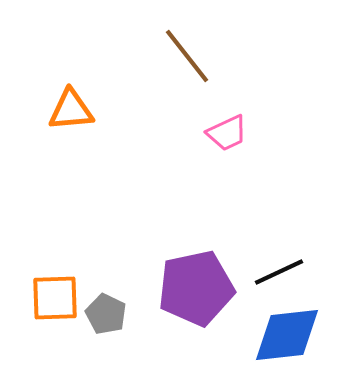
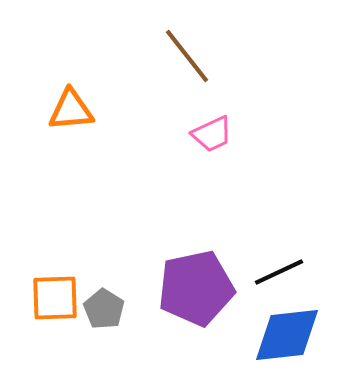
pink trapezoid: moved 15 px left, 1 px down
gray pentagon: moved 2 px left, 5 px up; rotated 6 degrees clockwise
